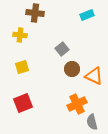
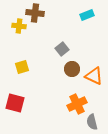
yellow cross: moved 1 px left, 9 px up
red square: moved 8 px left; rotated 36 degrees clockwise
